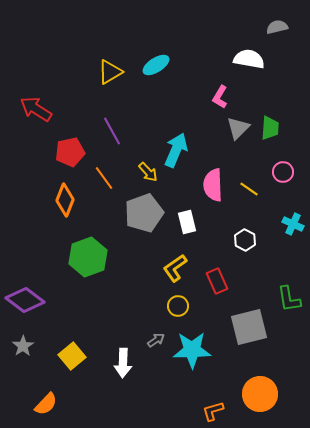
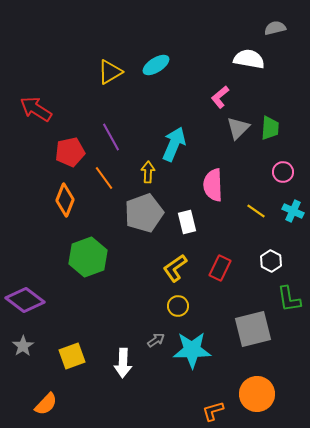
gray semicircle: moved 2 px left, 1 px down
pink L-shape: rotated 20 degrees clockwise
purple line: moved 1 px left, 6 px down
cyan arrow: moved 2 px left, 6 px up
yellow arrow: rotated 135 degrees counterclockwise
yellow line: moved 7 px right, 22 px down
cyan cross: moved 13 px up
white hexagon: moved 26 px right, 21 px down
red rectangle: moved 3 px right, 13 px up; rotated 50 degrees clockwise
gray square: moved 4 px right, 2 px down
yellow square: rotated 20 degrees clockwise
orange circle: moved 3 px left
